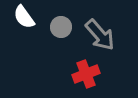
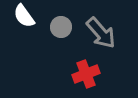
white semicircle: moved 1 px up
gray arrow: moved 1 px right, 2 px up
